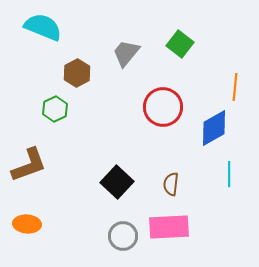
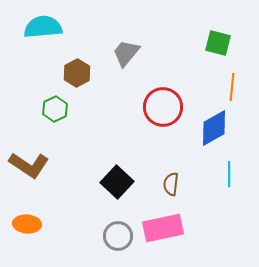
cyan semicircle: rotated 27 degrees counterclockwise
green square: moved 38 px right, 1 px up; rotated 24 degrees counterclockwise
orange line: moved 3 px left
brown L-shape: rotated 54 degrees clockwise
pink rectangle: moved 6 px left, 1 px down; rotated 9 degrees counterclockwise
gray circle: moved 5 px left
